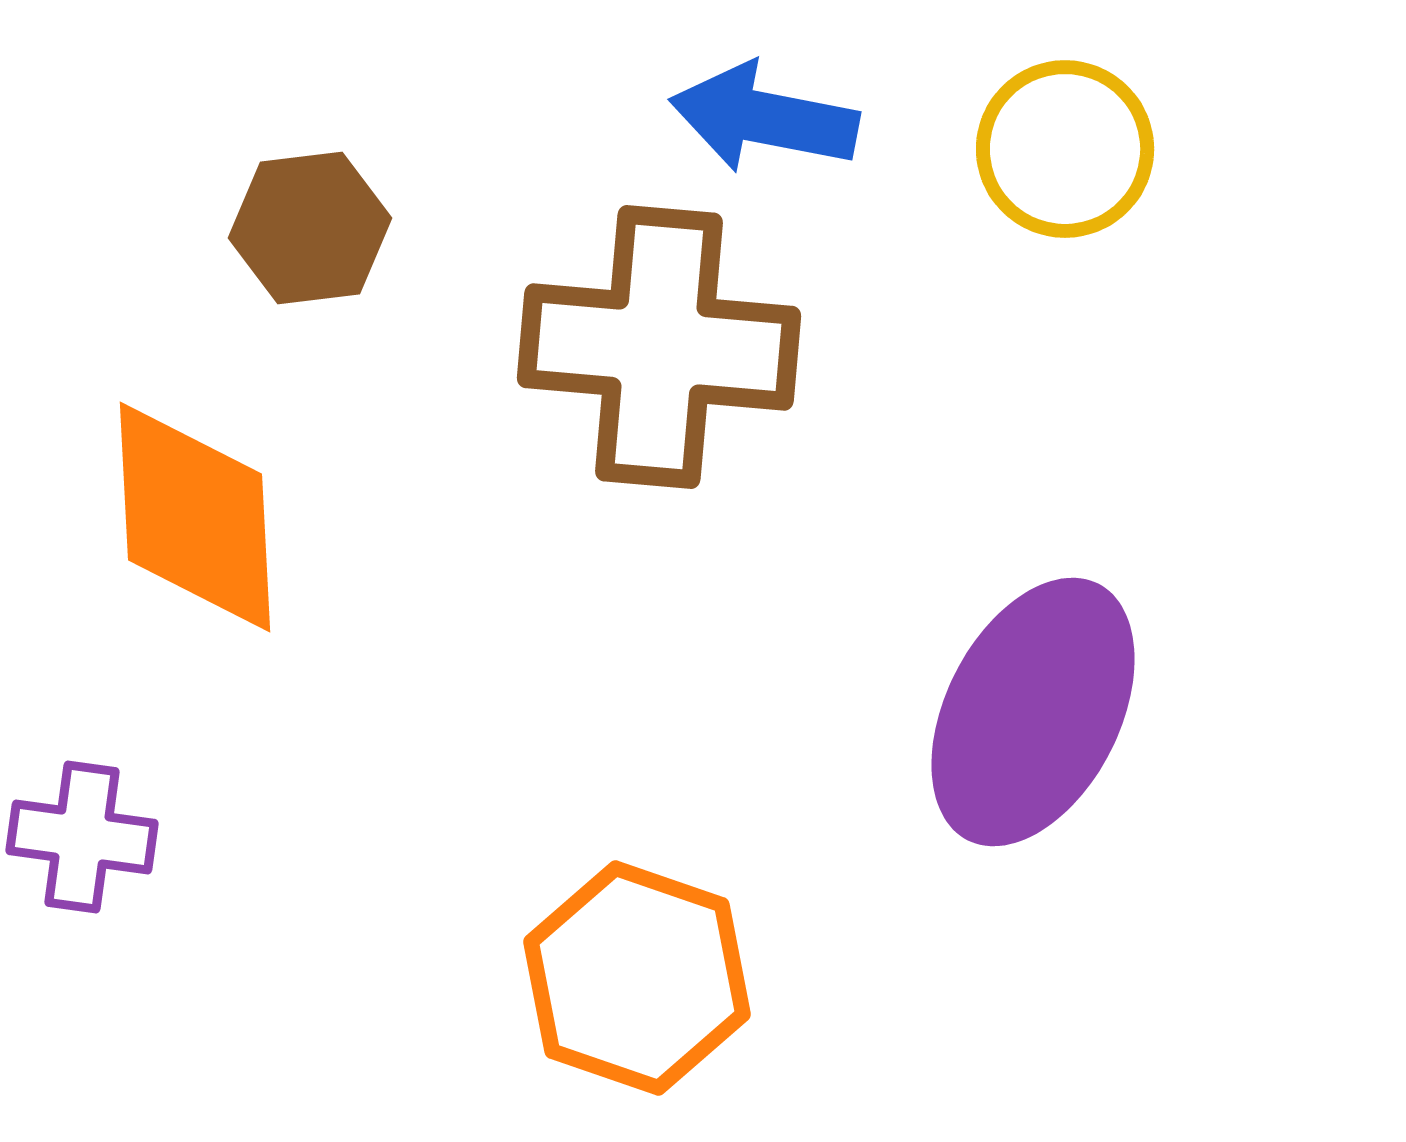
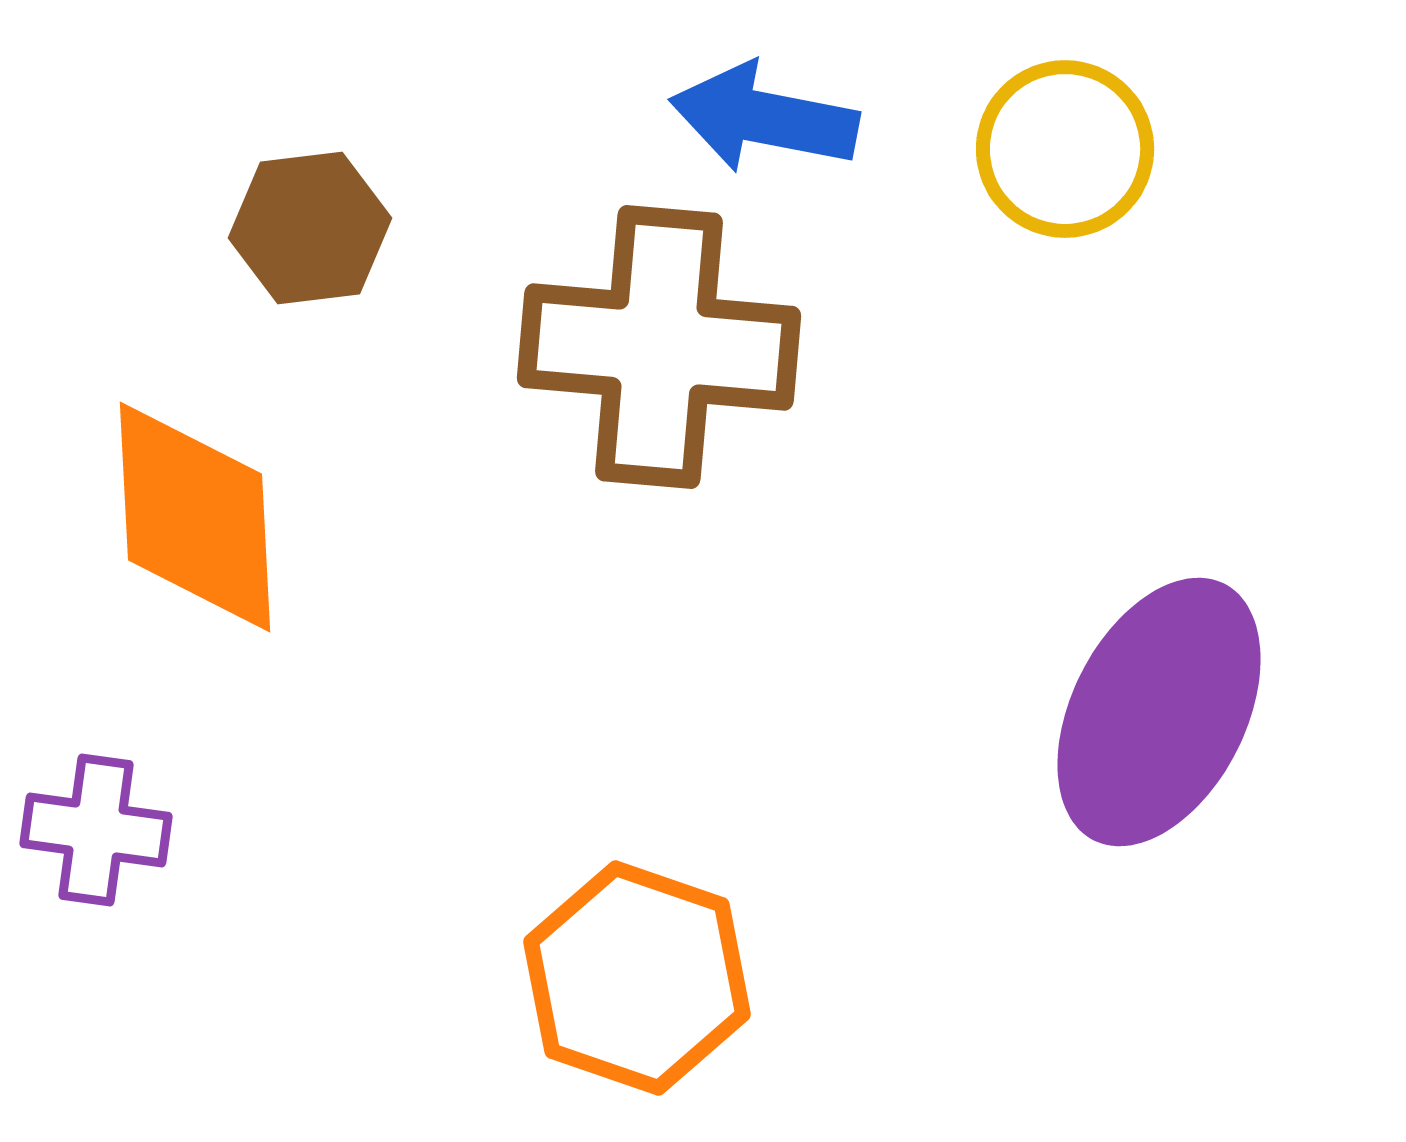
purple ellipse: moved 126 px right
purple cross: moved 14 px right, 7 px up
